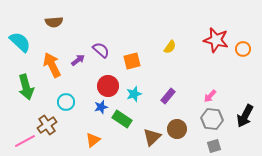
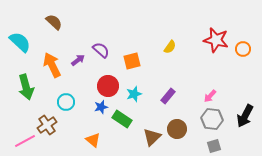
brown semicircle: rotated 132 degrees counterclockwise
orange triangle: rotated 42 degrees counterclockwise
